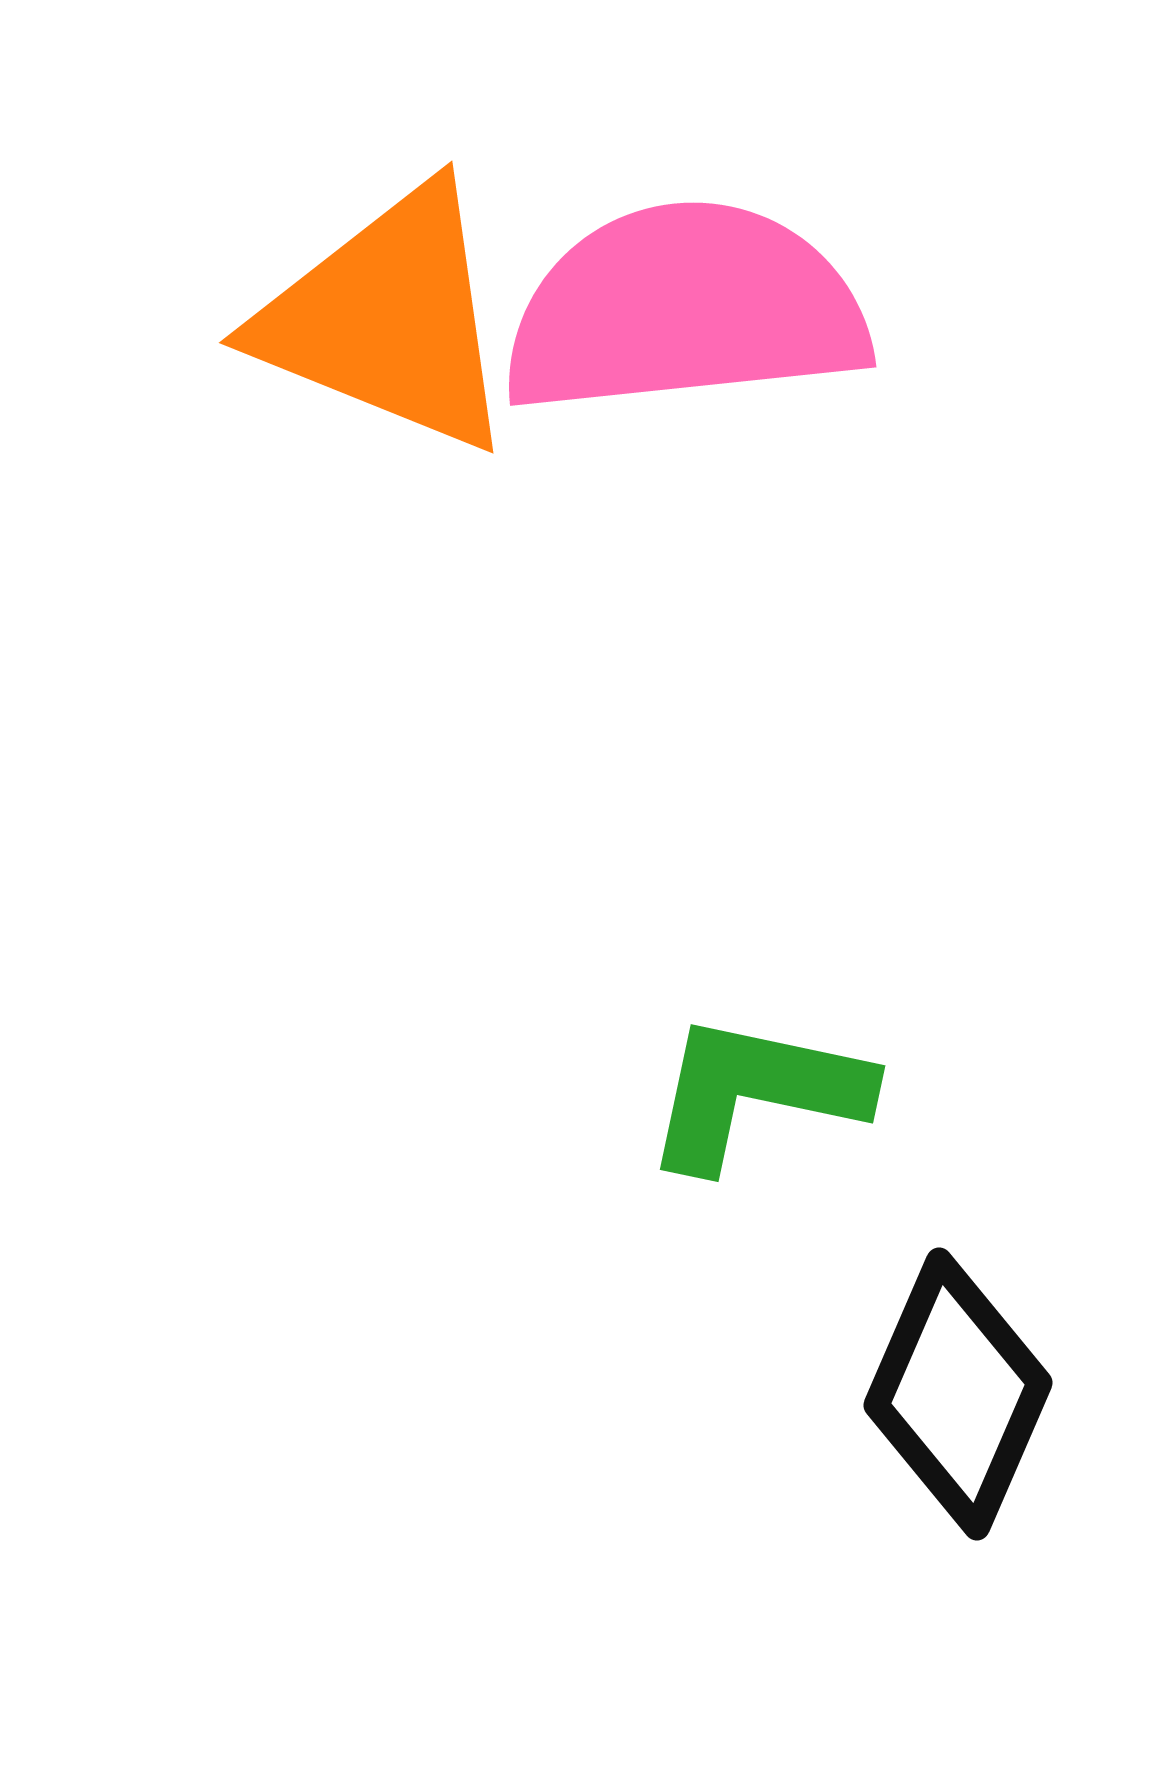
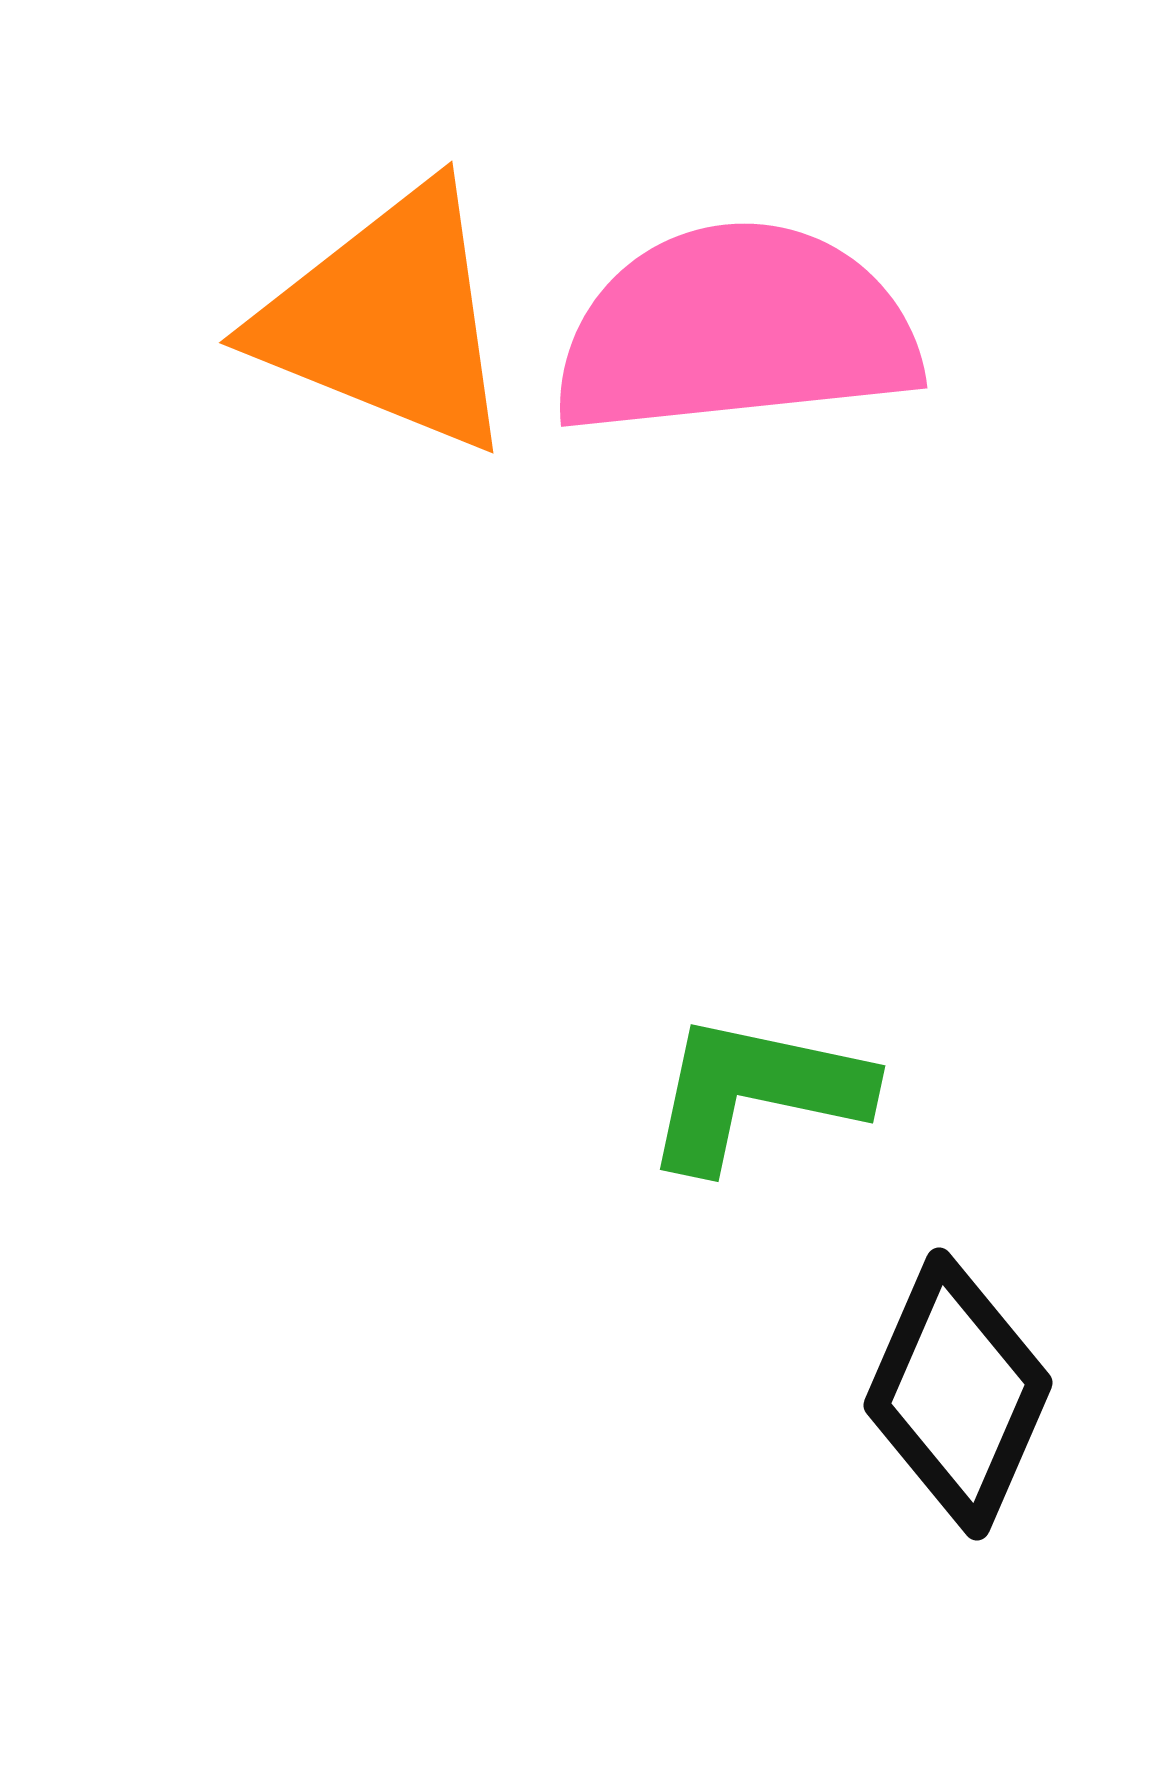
pink semicircle: moved 51 px right, 21 px down
